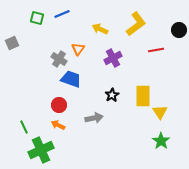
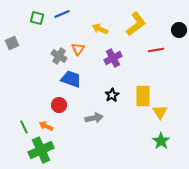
gray cross: moved 3 px up
orange arrow: moved 12 px left, 1 px down
